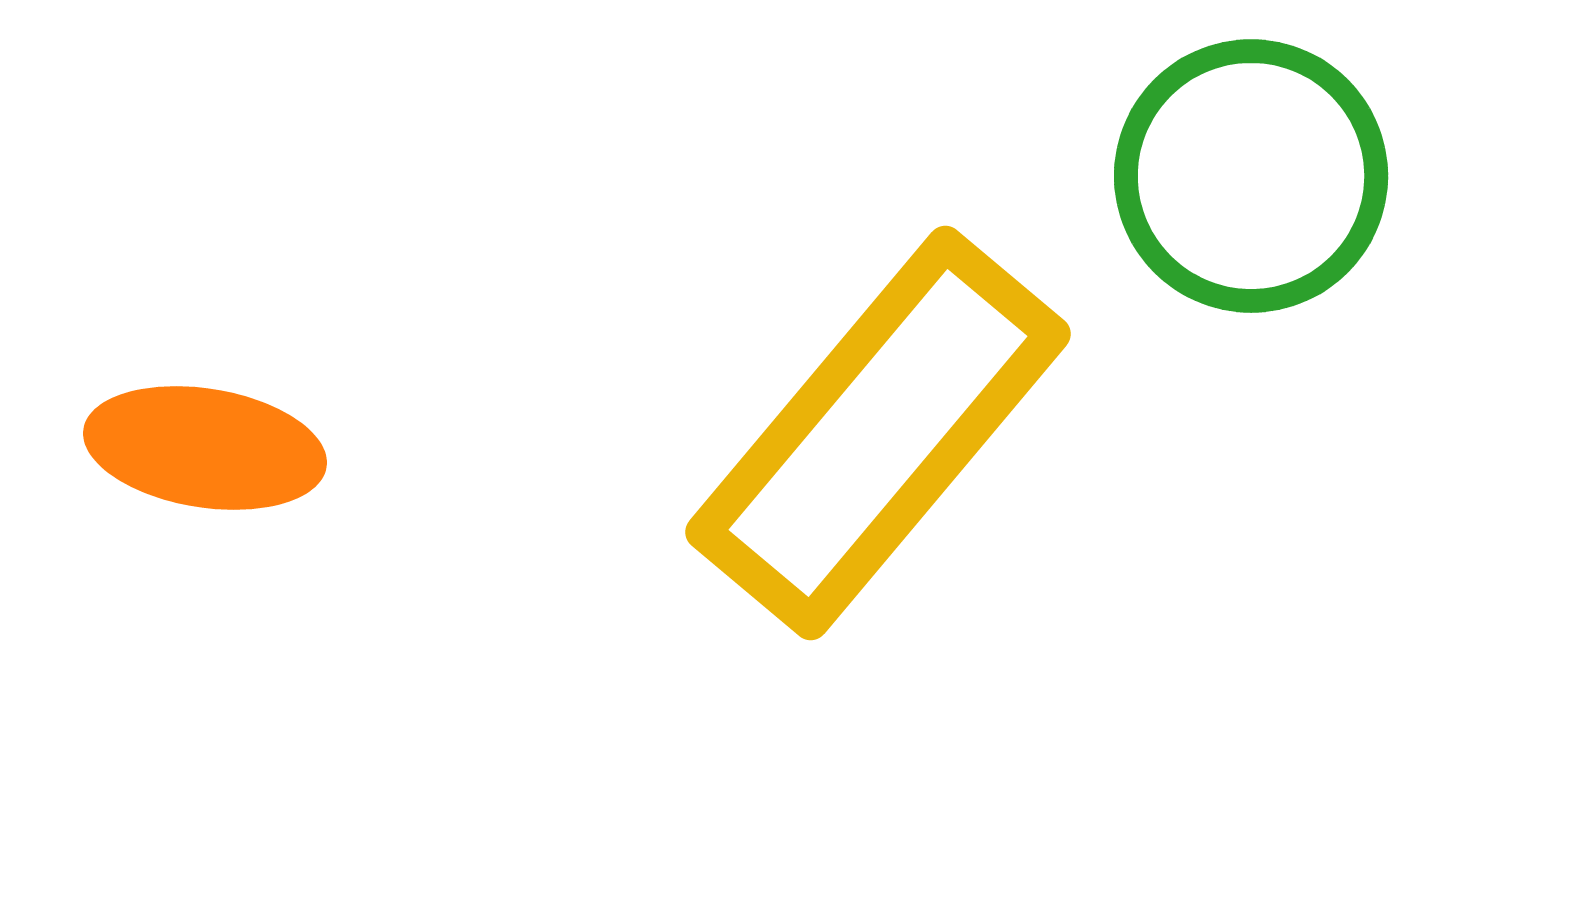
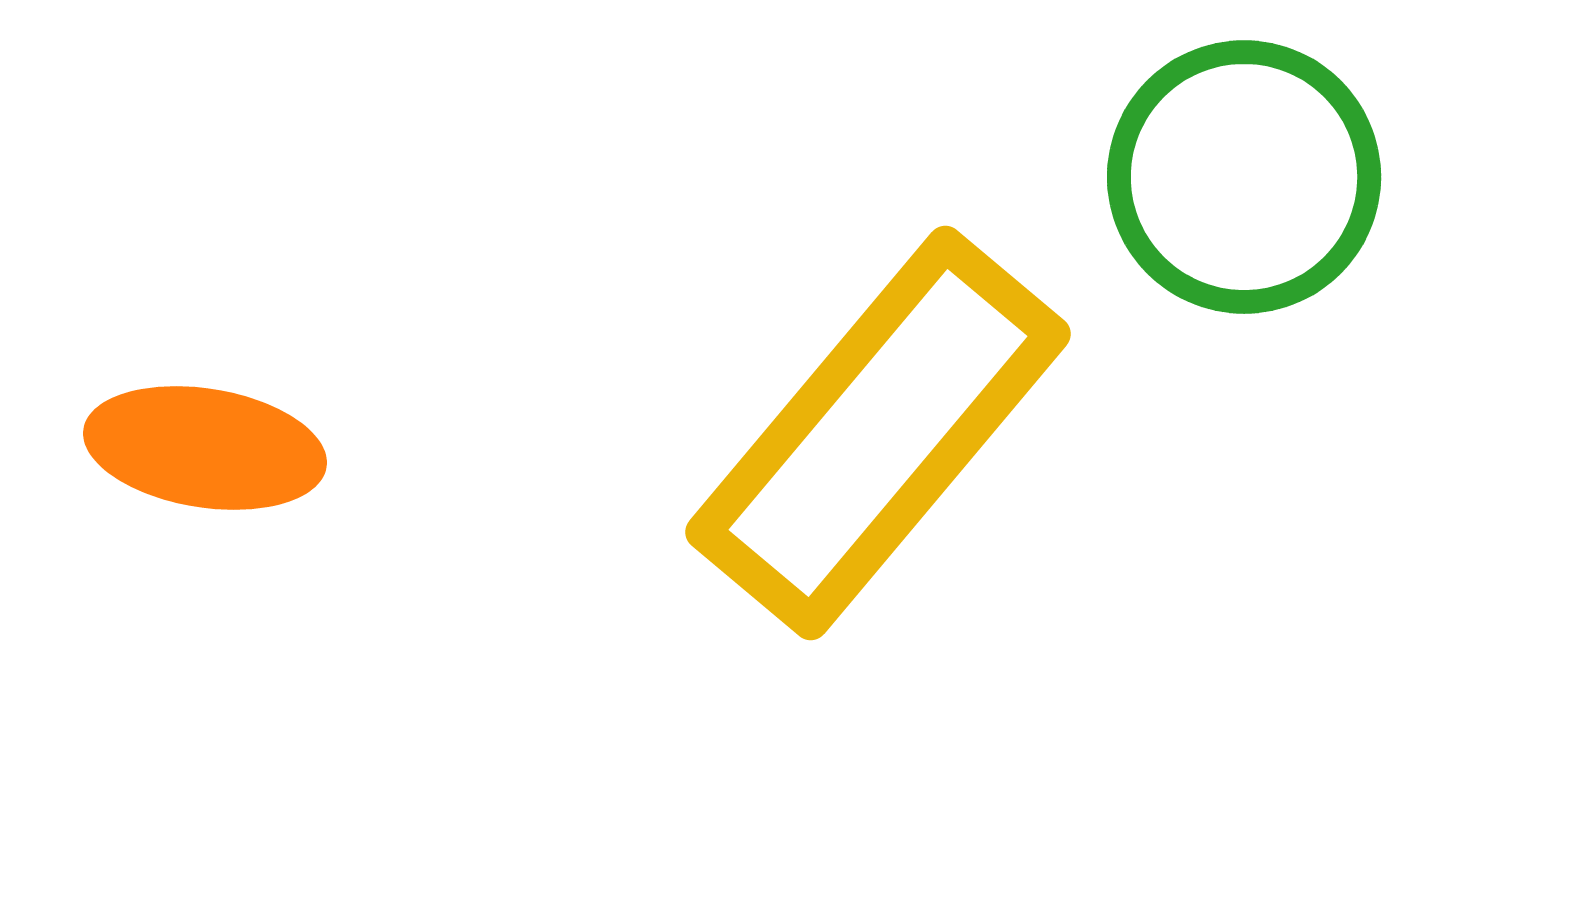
green circle: moved 7 px left, 1 px down
